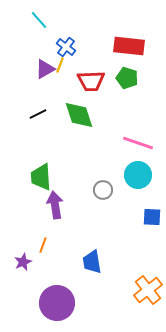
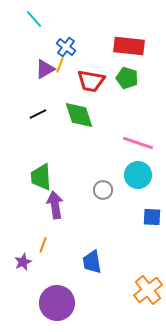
cyan line: moved 5 px left, 1 px up
red trapezoid: rotated 12 degrees clockwise
